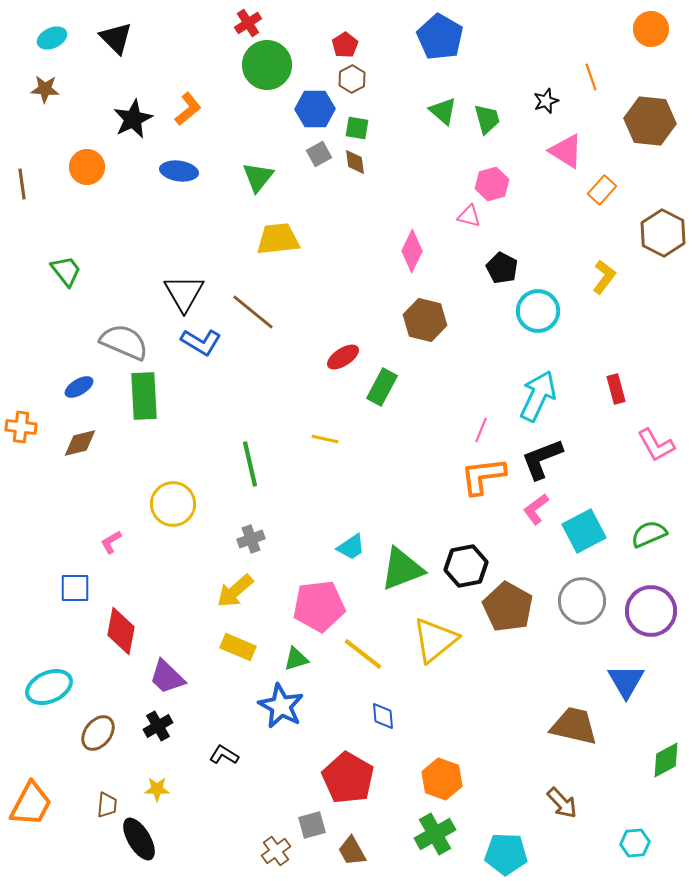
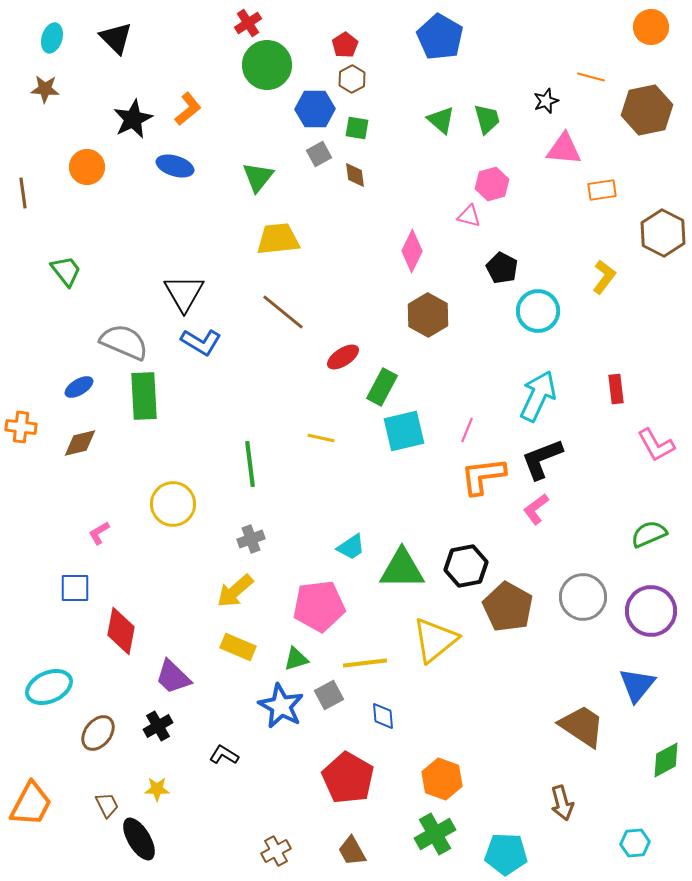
orange circle at (651, 29): moved 2 px up
cyan ellipse at (52, 38): rotated 48 degrees counterclockwise
orange line at (591, 77): rotated 56 degrees counterclockwise
green triangle at (443, 111): moved 2 px left, 9 px down
brown hexagon at (650, 121): moved 3 px left, 11 px up; rotated 18 degrees counterclockwise
pink triangle at (566, 151): moved 2 px left, 2 px up; rotated 27 degrees counterclockwise
brown diamond at (355, 162): moved 13 px down
blue ellipse at (179, 171): moved 4 px left, 5 px up; rotated 9 degrees clockwise
brown line at (22, 184): moved 1 px right, 9 px down
orange rectangle at (602, 190): rotated 40 degrees clockwise
brown line at (253, 312): moved 30 px right
brown hexagon at (425, 320): moved 3 px right, 5 px up; rotated 15 degrees clockwise
red rectangle at (616, 389): rotated 8 degrees clockwise
pink line at (481, 430): moved 14 px left
yellow line at (325, 439): moved 4 px left, 1 px up
green line at (250, 464): rotated 6 degrees clockwise
cyan square at (584, 531): moved 180 px left, 100 px up; rotated 15 degrees clockwise
pink L-shape at (111, 542): moved 12 px left, 9 px up
green triangle at (402, 569): rotated 21 degrees clockwise
gray circle at (582, 601): moved 1 px right, 4 px up
yellow line at (363, 654): moved 2 px right, 9 px down; rotated 45 degrees counterclockwise
purple trapezoid at (167, 677): moved 6 px right
blue triangle at (626, 681): moved 11 px right, 4 px down; rotated 9 degrees clockwise
brown trapezoid at (574, 726): moved 8 px right; rotated 21 degrees clockwise
brown arrow at (562, 803): rotated 28 degrees clockwise
brown trapezoid at (107, 805): rotated 32 degrees counterclockwise
gray square at (312, 825): moved 17 px right, 130 px up; rotated 12 degrees counterclockwise
brown cross at (276, 851): rotated 8 degrees clockwise
